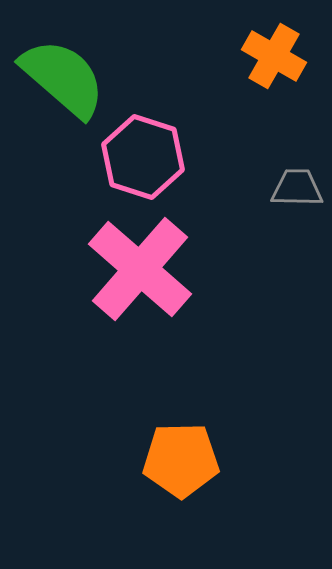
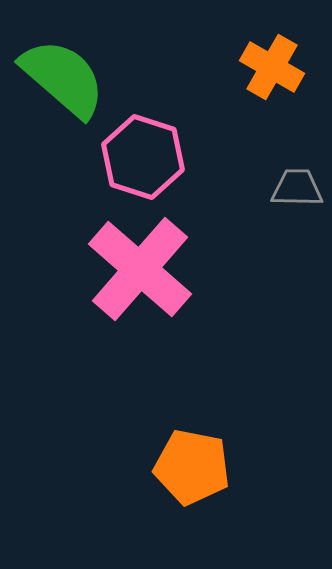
orange cross: moved 2 px left, 11 px down
orange pentagon: moved 11 px right, 7 px down; rotated 12 degrees clockwise
